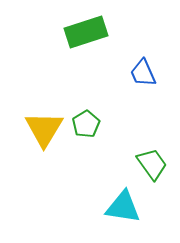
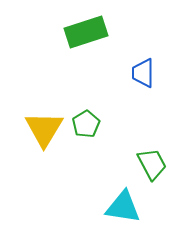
blue trapezoid: rotated 24 degrees clockwise
green trapezoid: rotated 8 degrees clockwise
